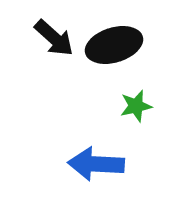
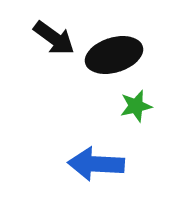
black arrow: rotated 6 degrees counterclockwise
black ellipse: moved 10 px down
